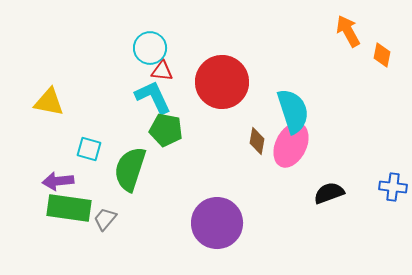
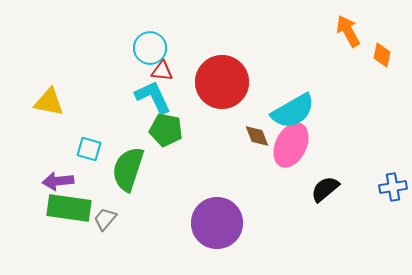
cyan semicircle: rotated 78 degrees clockwise
brown diamond: moved 5 px up; rotated 32 degrees counterclockwise
green semicircle: moved 2 px left
blue cross: rotated 16 degrees counterclockwise
black semicircle: moved 4 px left, 4 px up; rotated 20 degrees counterclockwise
